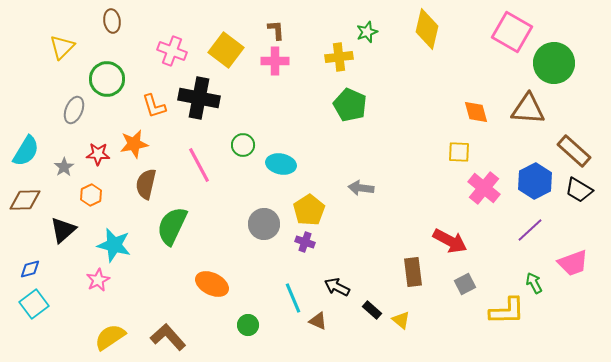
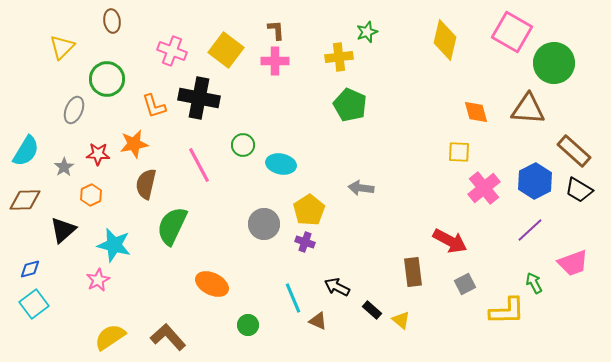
yellow diamond at (427, 29): moved 18 px right, 11 px down
pink cross at (484, 188): rotated 12 degrees clockwise
